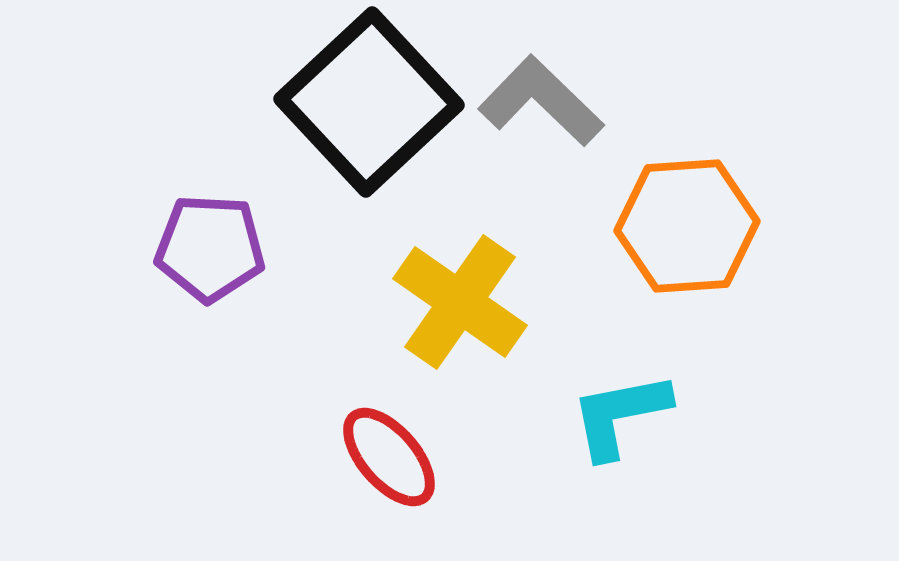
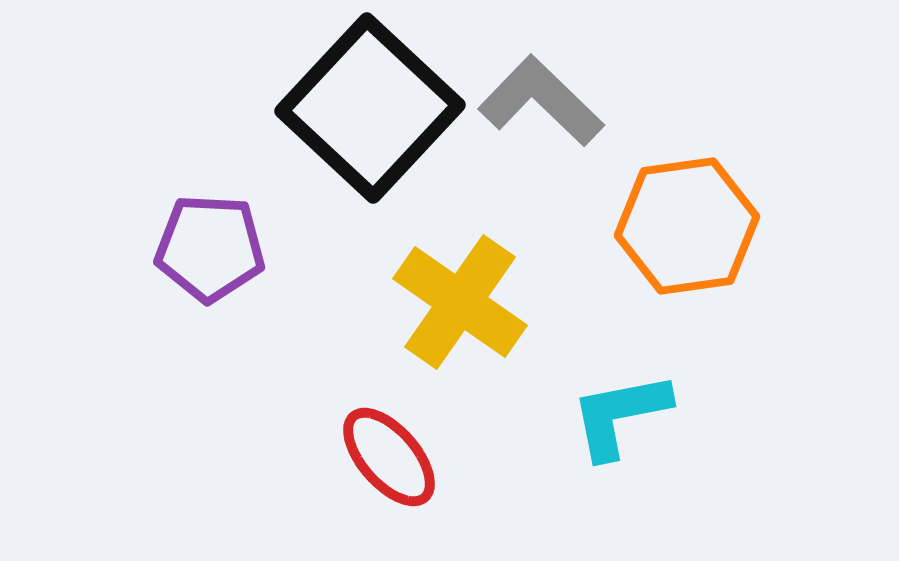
black square: moved 1 px right, 6 px down; rotated 4 degrees counterclockwise
orange hexagon: rotated 4 degrees counterclockwise
